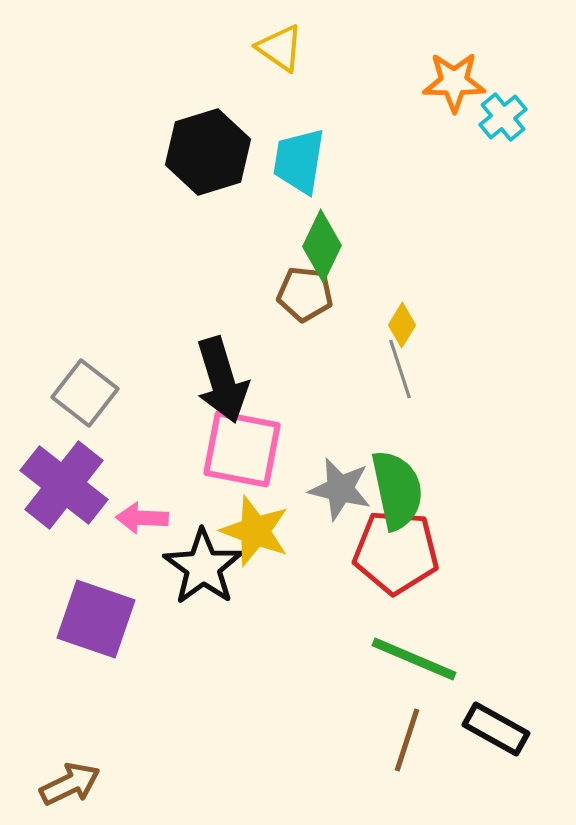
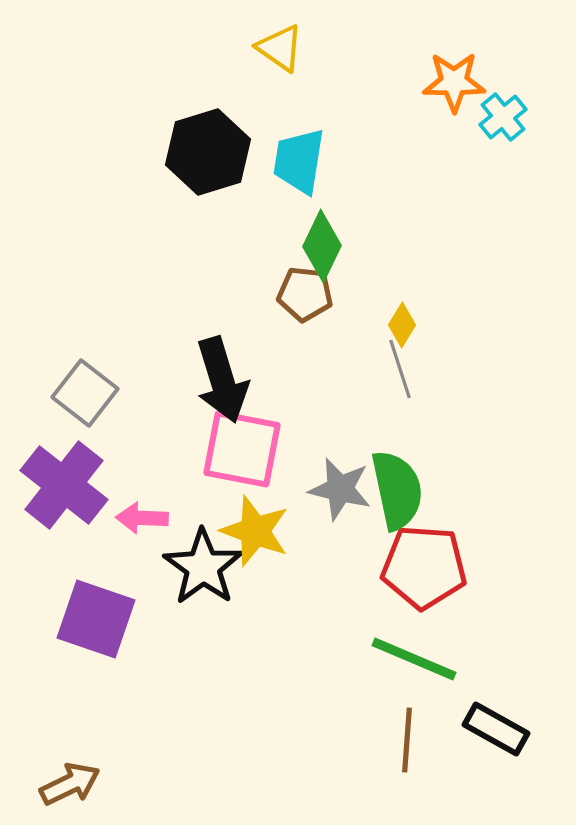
red pentagon: moved 28 px right, 15 px down
brown line: rotated 14 degrees counterclockwise
